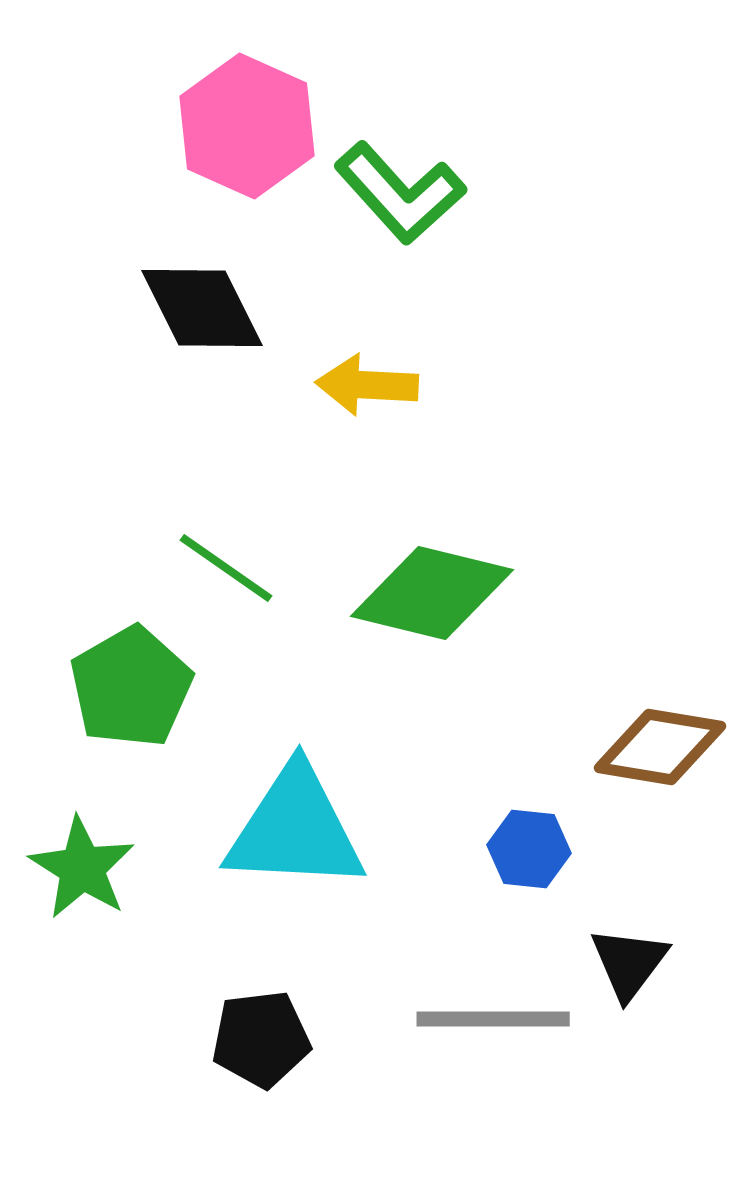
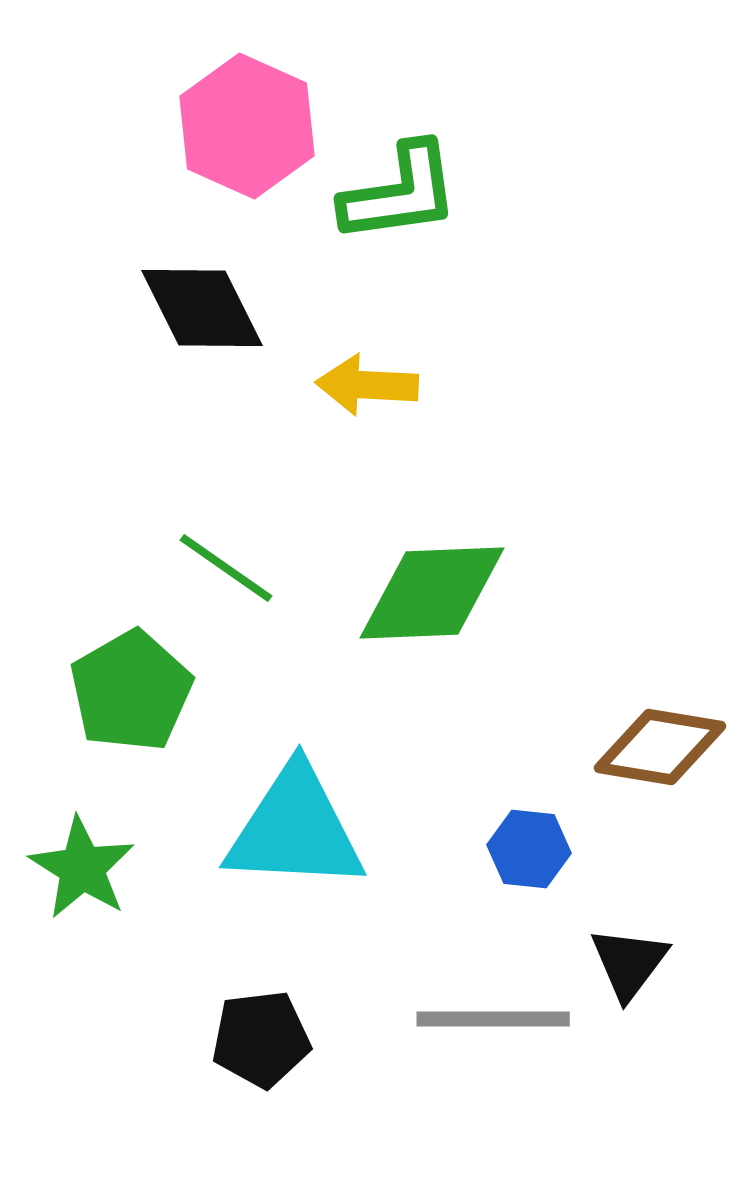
green L-shape: rotated 56 degrees counterclockwise
green diamond: rotated 16 degrees counterclockwise
green pentagon: moved 4 px down
